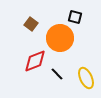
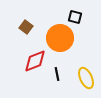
brown square: moved 5 px left, 3 px down
black line: rotated 32 degrees clockwise
